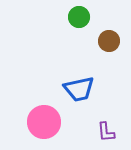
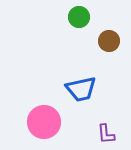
blue trapezoid: moved 2 px right
purple L-shape: moved 2 px down
